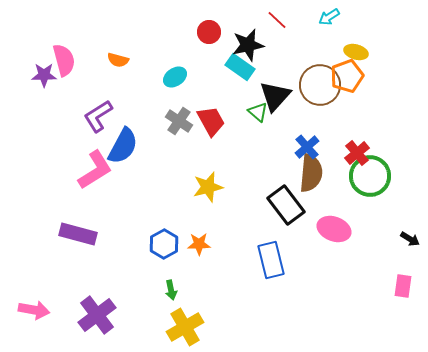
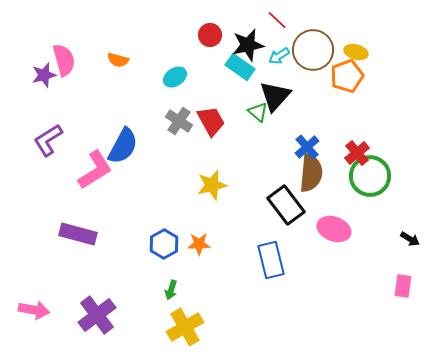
cyan arrow: moved 50 px left, 39 px down
red circle: moved 1 px right, 3 px down
purple star: rotated 15 degrees counterclockwise
brown circle: moved 7 px left, 35 px up
purple L-shape: moved 50 px left, 24 px down
yellow star: moved 4 px right, 2 px up
green arrow: rotated 30 degrees clockwise
